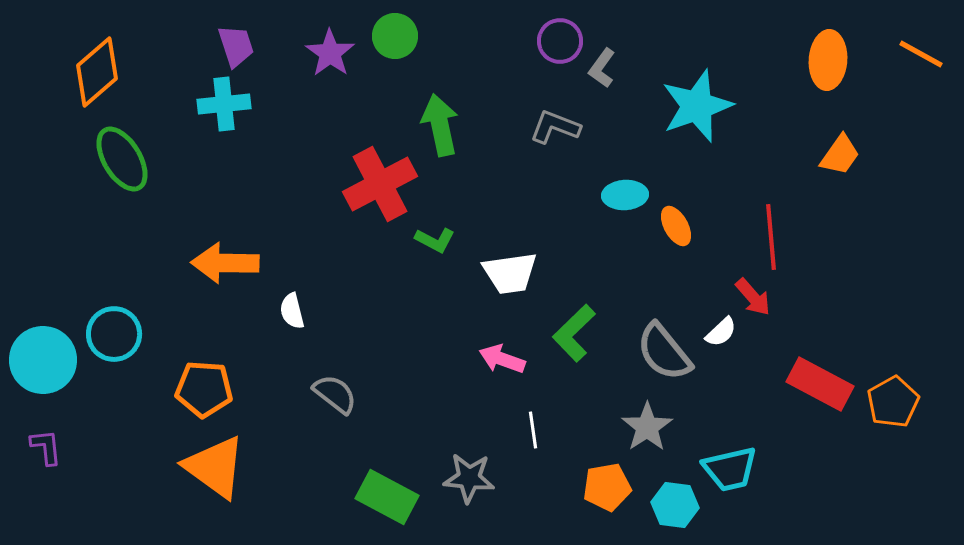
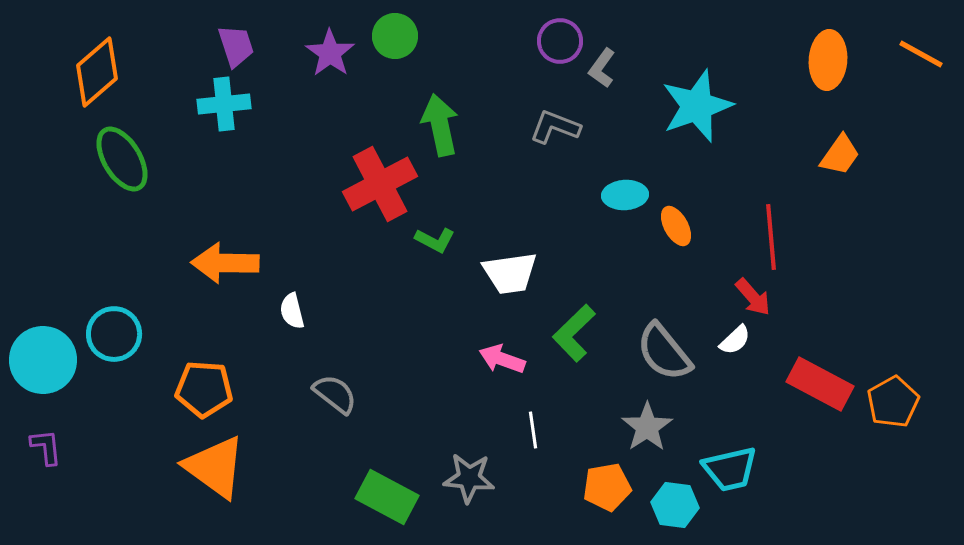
white semicircle at (721, 332): moved 14 px right, 8 px down
